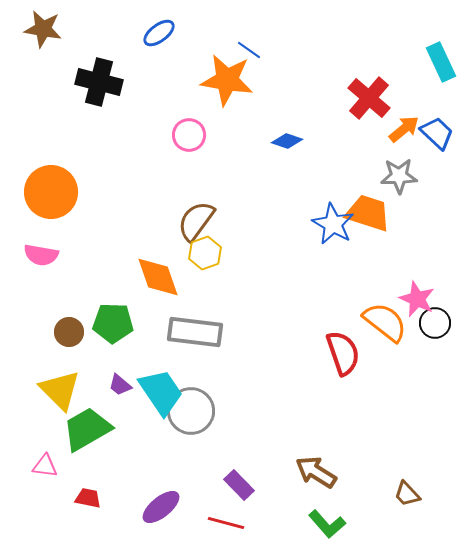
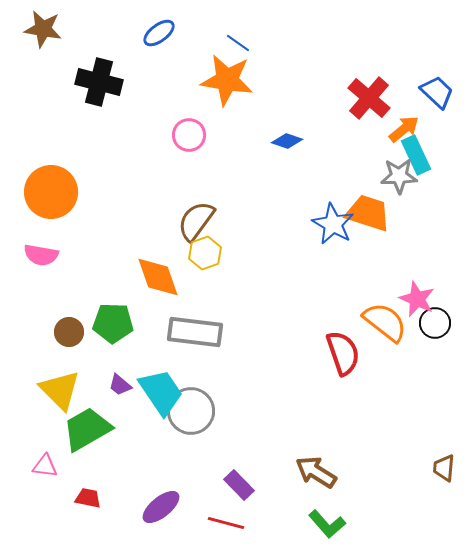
blue line: moved 11 px left, 7 px up
cyan rectangle: moved 25 px left, 93 px down
blue trapezoid: moved 41 px up
brown trapezoid: moved 37 px right, 26 px up; rotated 48 degrees clockwise
